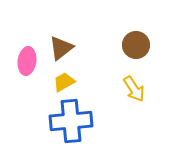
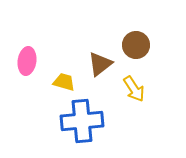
brown triangle: moved 39 px right, 16 px down
yellow trapezoid: rotated 45 degrees clockwise
blue cross: moved 11 px right
